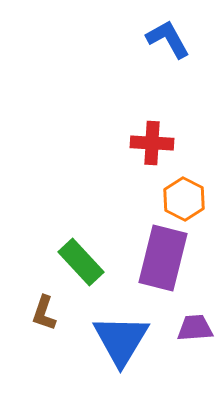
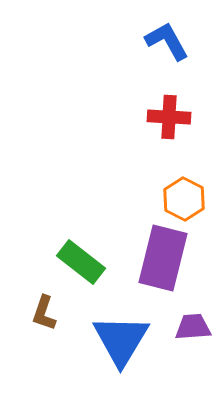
blue L-shape: moved 1 px left, 2 px down
red cross: moved 17 px right, 26 px up
green rectangle: rotated 9 degrees counterclockwise
purple trapezoid: moved 2 px left, 1 px up
